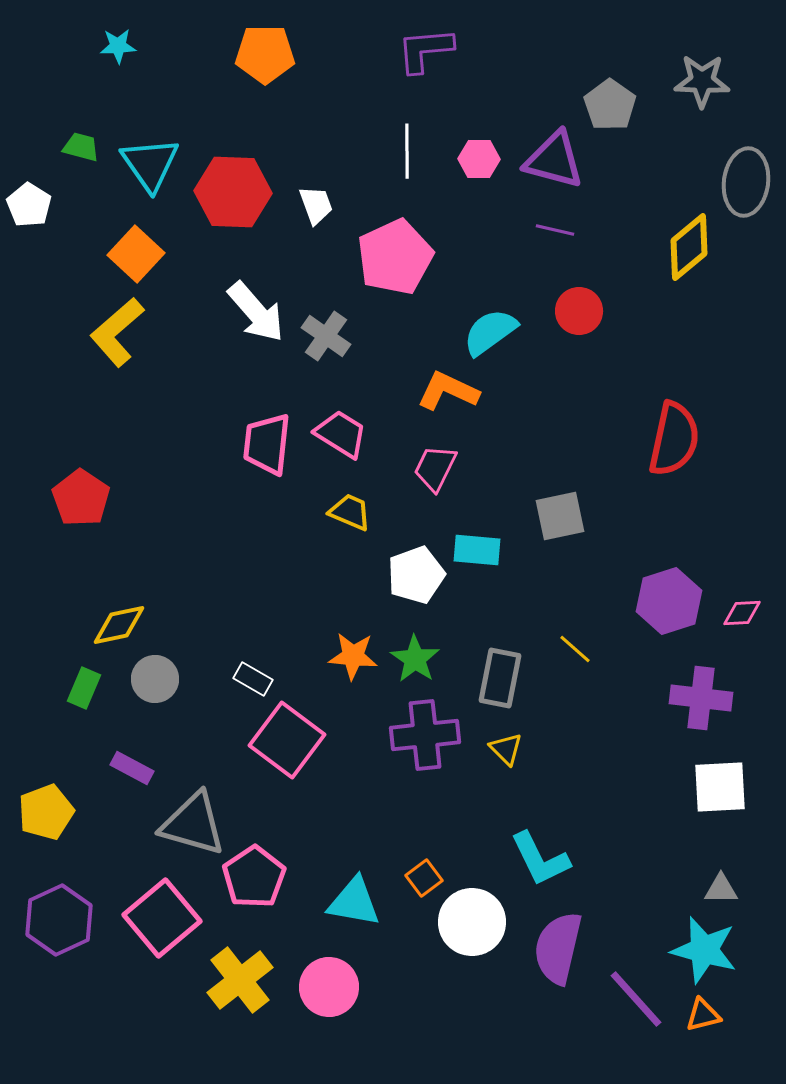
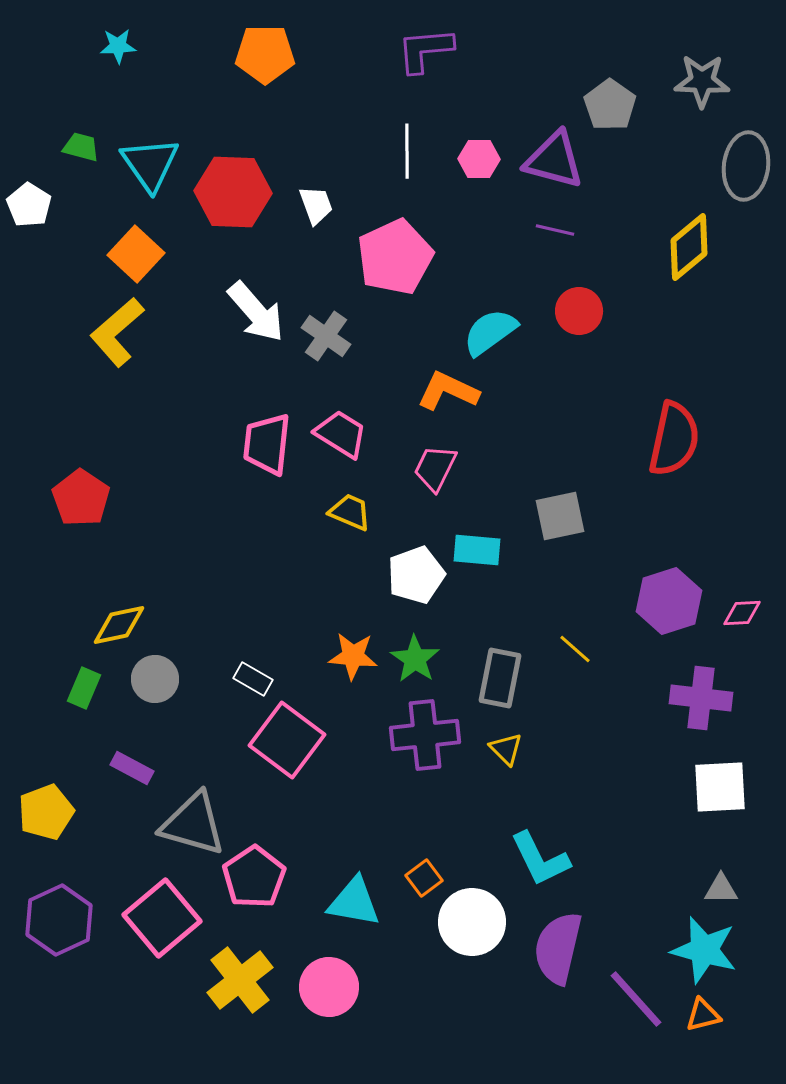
gray ellipse at (746, 182): moved 16 px up
